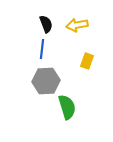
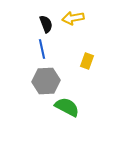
yellow arrow: moved 4 px left, 7 px up
blue line: rotated 18 degrees counterclockwise
green semicircle: rotated 45 degrees counterclockwise
